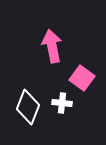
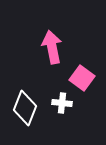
pink arrow: moved 1 px down
white diamond: moved 3 px left, 1 px down
